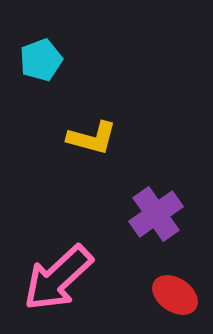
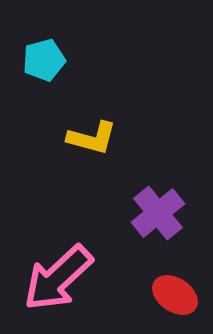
cyan pentagon: moved 3 px right; rotated 6 degrees clockwise
purple cross: moved 2 px right, 1 px up; rotated 4 degrees counterclockwise
